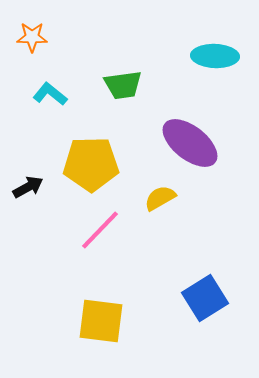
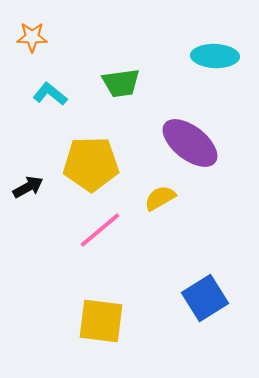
green trapezoid: moved 2 px left, 2 px up
pink line: rotated 6 degrees clockwise
